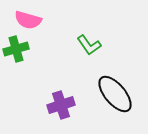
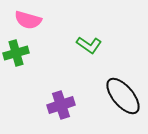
green L-shape: rotated 20 degrees counterclockwise
green cross: moved 4 px down
black ellipse: moved 8 px right, 2 px down
